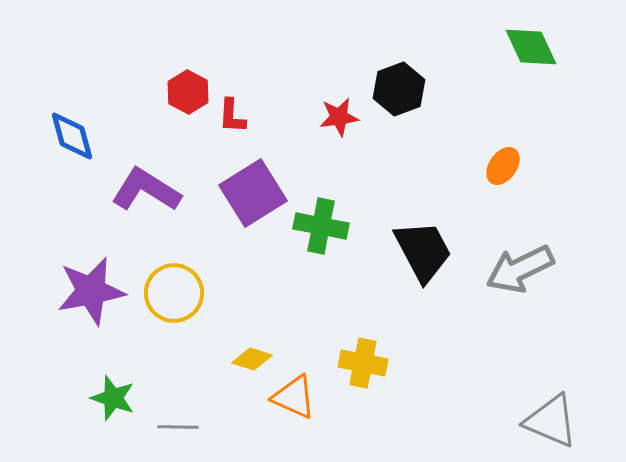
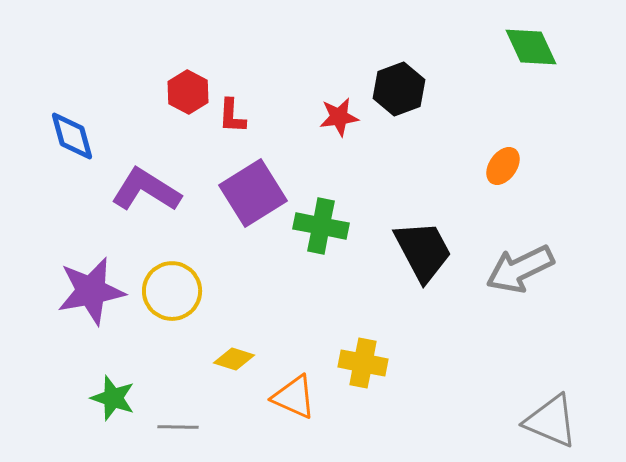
yellow circle: moved 2 px left, 2 px up
yellow diamond: moved 18 px left
